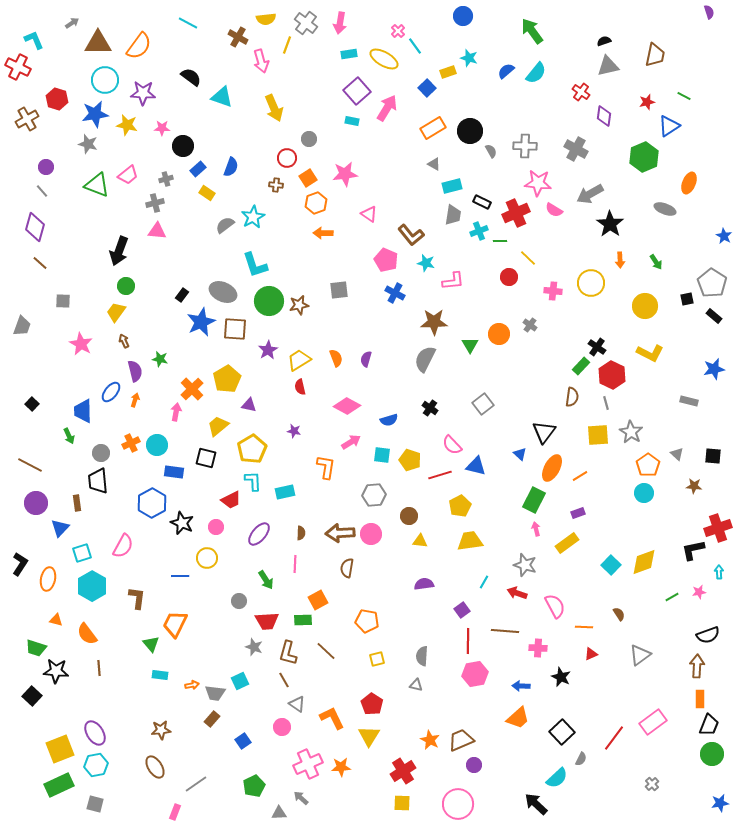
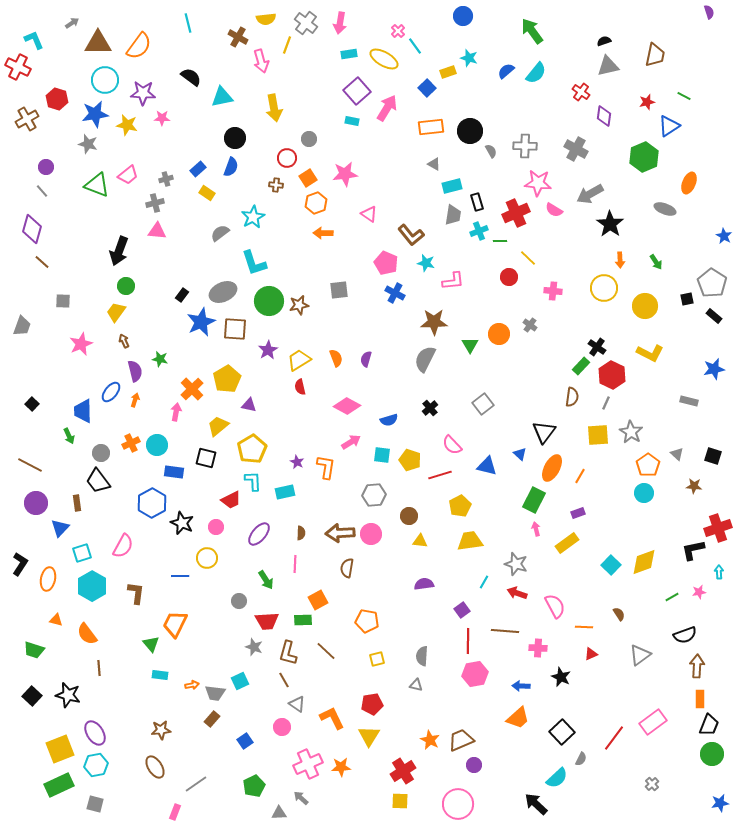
cyan line at (188, 23): rotated 48 degrees clockwise
cyan triangle at (222, 97): rotated 30 degrees counterclockwise
yellow arrow at (274, 108): rotated 12 degrees clockwise
pink star at (162, 128): moved 10 px up
orange rectangle at (433, 128): moved 2 px left, 1 px up; rotated 25 degrees clockwise
black circle at (183, 146): moved 52 px right, 8 px up
black rectangle at (482, 202): moved 5 px left; rotated 48 degrees clockwise
gray semicircle at (225, 225): moved 5 px left, 8 px down
purple diamond at (35, 227): moved 3 px left, 2 px down
pink pentagon at (386, 260): moved 3 px down
brown line at (40, 263): moved 2 px right, 1 px up
cyan L-shape at (255, 265): moved 1 px left, 2 px up
yellow circle at (591, 283): moved 13 px right, 5 px down
gray ellipse at (223, 292): rotated 48 degrees counterclockwise
pink star at (81, 344): rotated 20 degrees clockwise
gray line at (606, 403): rotated 40 degrees clockwise
black cross at (430, 408): rotated 14 degrees clockwise
purple star at (294, 431): moved 3 px right, 31 px down; rotated 16 degrees clockwise
black square at (713, 456): rotated 12 degrees clockwise
blue triangle at (476, 466): moved 11 px right
orange line at (580, 476): rotated 28 degrees counterclockwise
black trapezoid at (98, 481): rotated 32 degrees counterclockwise
gray star at (525, 565): moved 9 px left, 1 px up
brown L-shape at (137, 598): moved 1 px left, 5 px up
black semicircle at (708, 635): moved 23 px left
green trapezoid at (36, 648): moved 2 px left, 2 px down
black star at (56, 671): moved 12 px right, 24 px down; rotated 10 degrees clockwise
red pentagon at (372, 704): rotated 30 degrees clockwise
blue square at (243, 741): moved 2 px right
yellow square at (402, 803): moved 2 px left, 2 px up
